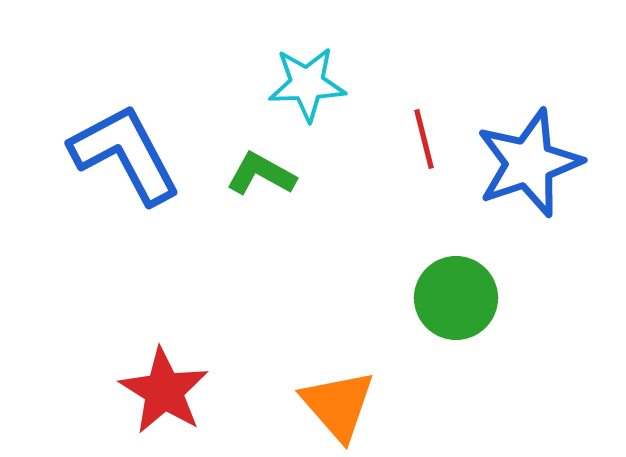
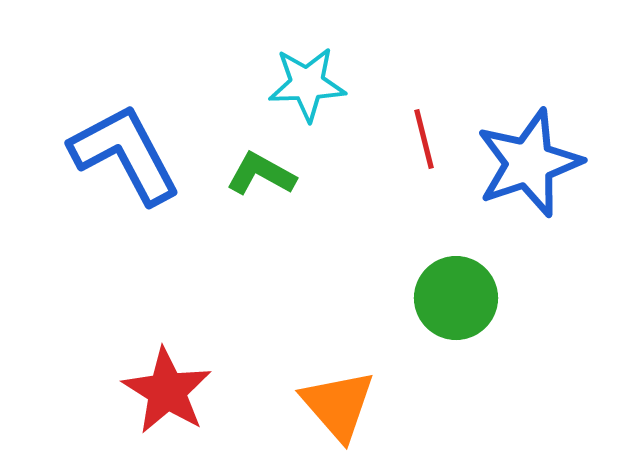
red star: moved 3 px right
